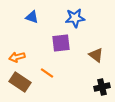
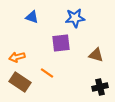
brown triangle: rotated 21 degrees counterclockwise
black cross: moved 2 px left
